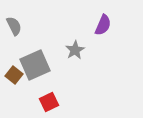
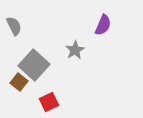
gray square: moved 1 px left; rotated 24 degrees counterclockwise
brown square: moved 5 px right, 7 px down
